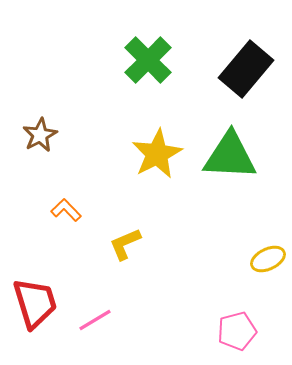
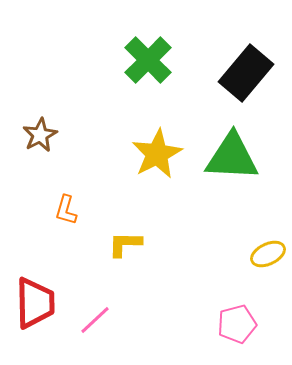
black rectangle: moved 4 px down
green triangle: moved 2 px right, 1 px down
orange L-shape: rotated 120 degrees counterclockwise
yellow L-shape: rotated 24 degrees clockwise
yellow ellipse: moved 5 px up
red trapezoid: rotated 16 degrees clockwise
pink line: rotated 12 degrees counterclockwise
pink pentagon: moved 7 px up
